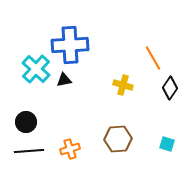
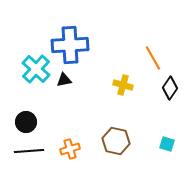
brown hexagon: moved 2 px left, 2 px down; rotated 16 degrees clockwise
